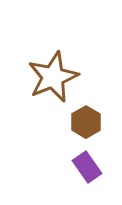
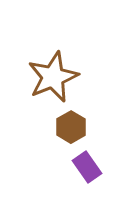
brown hexagon: moved 15 px left, 5 px down
